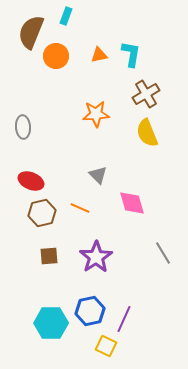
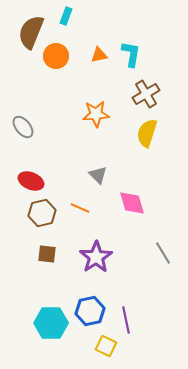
gray ellipse: rotated 35 degrees counterclockwise
yellow semicircle: rotated 40 degrees clockwise
brown square: moved 2 px left, 2 px up; rotated 12 degrees clockwise
purple line: moved 2 px right, 1 px down; rotated 36 degrees counterclockwise
